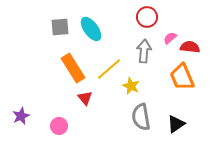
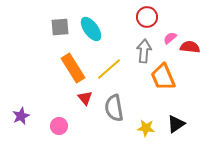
orange trapezoid: moved 19 px left
yellow star: moved 15 px right, 42 px down; rotated 18 degrees counterclockwise
gray semicircle: moved 27 px left, 9 px up
